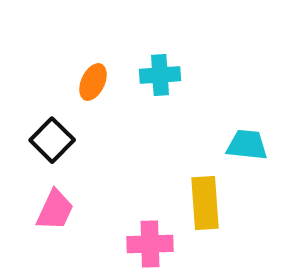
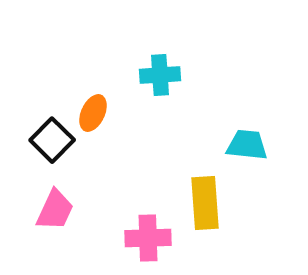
orange ellipse: moved 31 px down
pink cross: moved 2 px left, 6 px up
